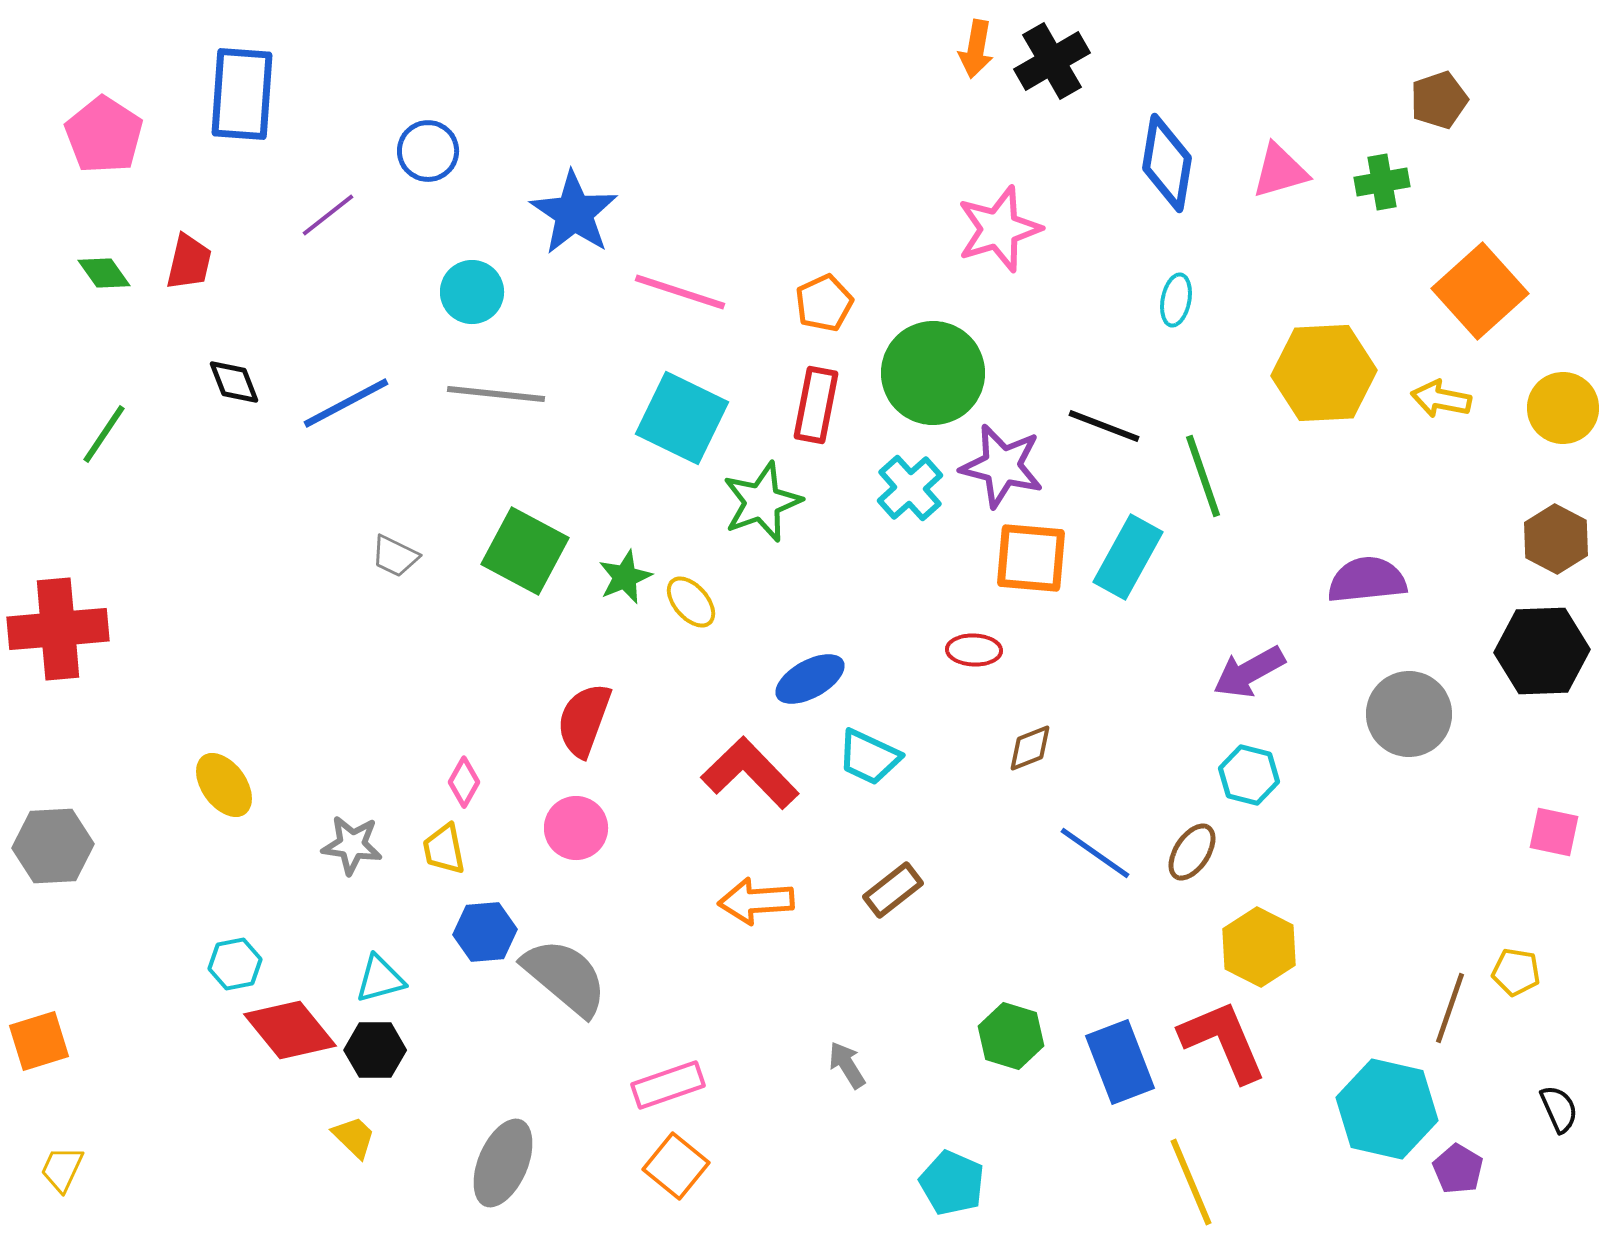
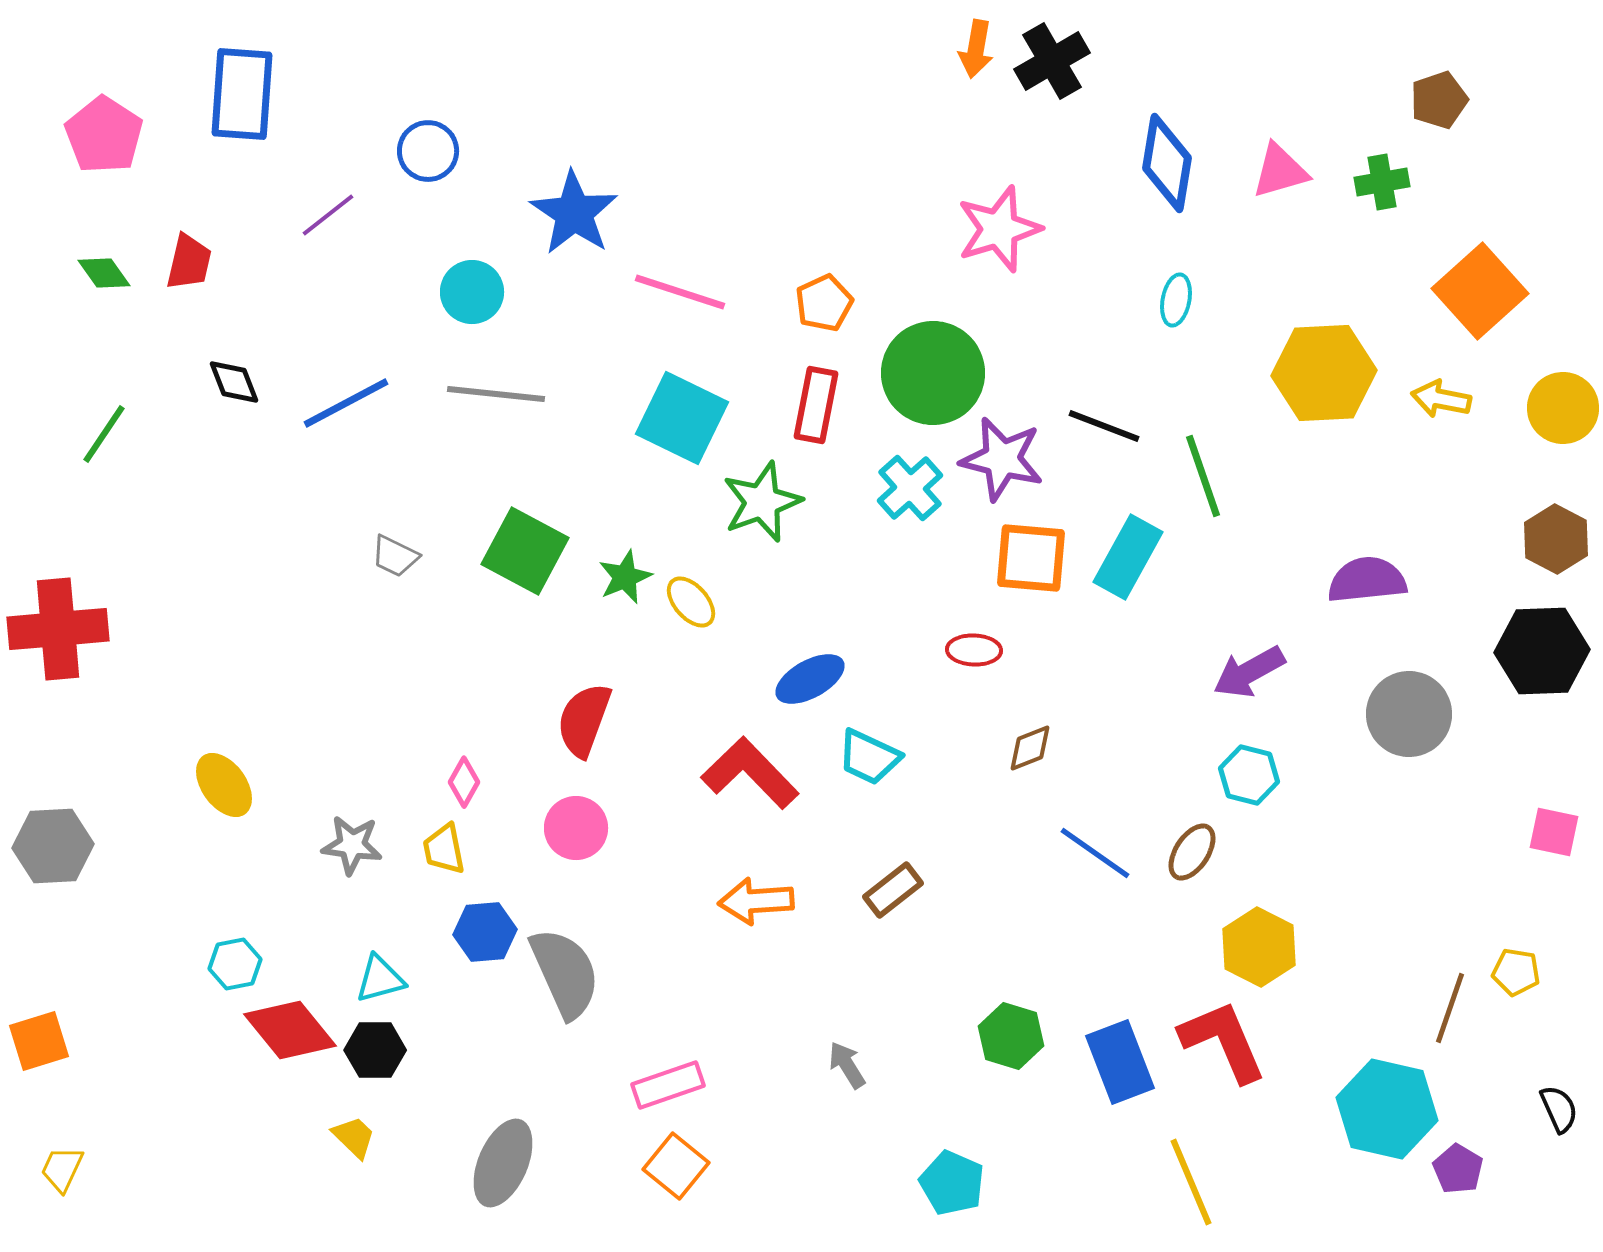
purple star at (1002, 466): moved 7 px up
gray semicircle at (565, 977): moved 4 px up; rotated 26 degrees clockwise
